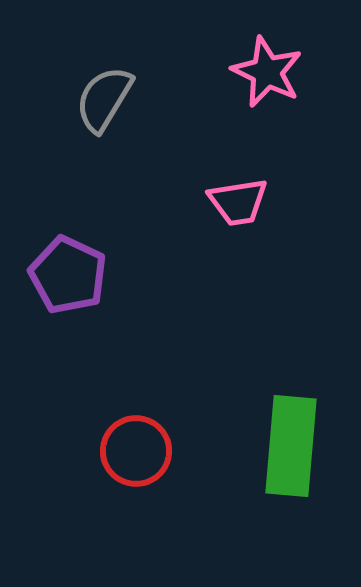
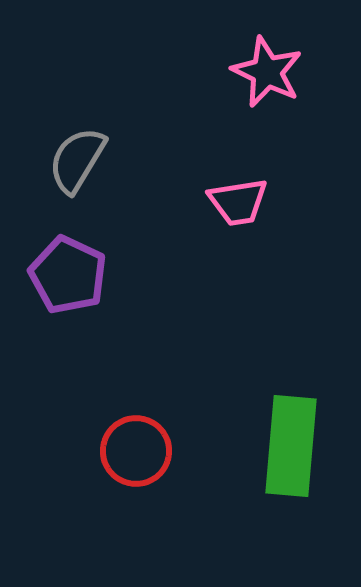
gray semicircle: moved 27 px left, 61 px down
